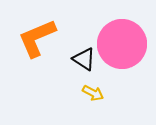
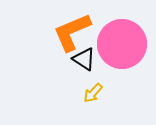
orange L-shape: moved 35 px right, 6 px up
yellow arrow: rotated 105 degrees clockwise
